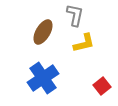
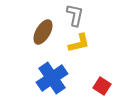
yellow L-shape: moved 5 px left
blue cross: moved 9 px right
red square: rotated 18 degrees counterclockwise
